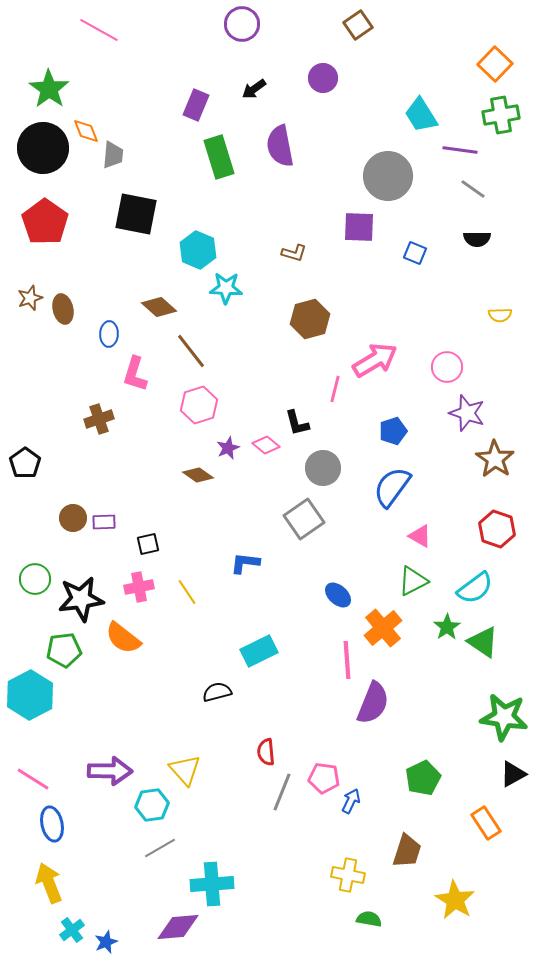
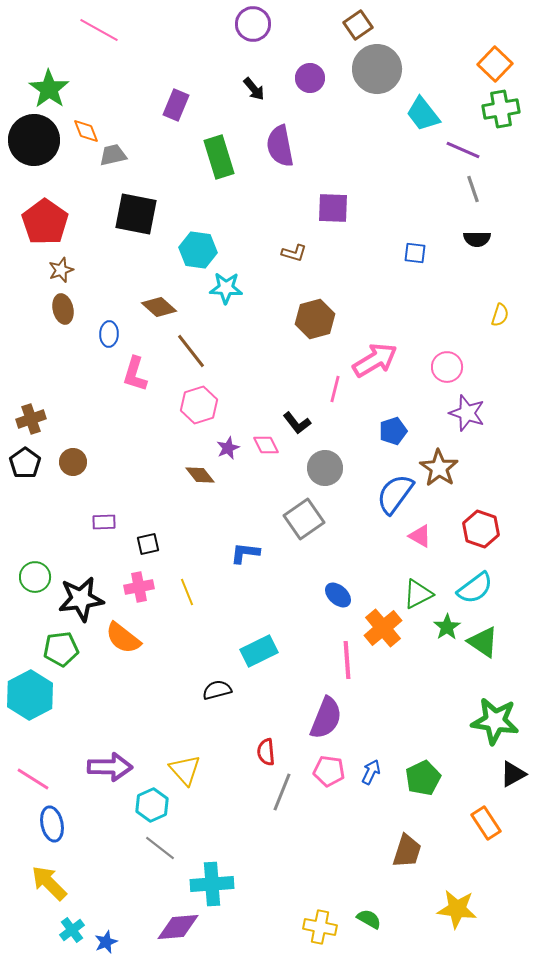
purple circle at (242, 24): moved 11 px right
purple circle at (323, 78): moved 13 px left
black arrow at (254, 89): rotated 95 degrees counterclockwise
purple rectangle at (196, 105): moved 20 px left
cyan trapezoid at (421, 115): moved 2 px right, 1 px up; rotated 6 degrees counterclockwise
green cross at (501, 115): moved 6 px up
black circle at (43, 148): moved 9 px left, 8 px up
purple line at (460, 150): moved 3 px right; rotated 16 degrees clockwise
gray trapezoid at (113, 155): rotated 108 degrees counterclockwise
gray circle at (388, 176): moved 11 px left, 107 px up
gray line at (473, 189): rotated 36 degrees clockwise
purple square at (359, 227): moved 26 px left, 19 px up
cyan hexagon at (198, 250): rotated 15 degrees counterclockwise
blue square at (415, 253): rotated 15 degrees counterclockwise
brown star at (30, 298): moved 31 px right, 28 px up
yellow semicircle at (500, 315): rotated 70 degrees counterclockwise
brown hexagon at (310, 319): moved 5 px right
brown cross at (99, 419): moved 68 px left
black L-shape at (297, 423): rotated 24 degrees counterclockwise
pink diamond at (266, 445): rotated 24 degrees clockwise
brown star at (495, 459): moved 56 px left, 9 px down
gray circle at (323, 468): moved 2 px right
brown diamond at (198, 475): moved 2 px right; rotated 16 degrees clockwise
blue semicircle at (392, 487): moved 3 px right, 7 px down
brown circle at (73, 518): moved 56 px up
red hexagon at (497, 529): moved 16 px left
blue L-shape at (245, 563): moved 10 px up
green circle at (35, 579): moved 2 px up
green triangle at (413, 581): moved 5 px right, 13 px down
yellow line at (187, 592): rotated 12 degrees clockwise
green pentagon at (64, 650): moved 3 px left, 1 px up
black semicircle at (217, 692): moved 2 px up
purple semicircle at (373, 703): moved 47 px left, 15 px down
green star at (504, 717): moved 9 px left, 4 px down
purple arrow at (110, 771): moved 4 px up
pink pentagon at (324, 778): moved 5 px right, 7 px up
blue arrow at (351, 801): moved 20 px right, 29 px up
cyan hexagon at (152, 805): rotated 16 degrees counterclockwise
gray line at (160, 848): rotated 68 degrees clockwise
yellow cross at (348, 875): moved 28 px left, 52 px down
yellow arrow at (49, 883): rotated 24 degrees counterclockwise
yellow star at (455, 900): moved 2 px right, 9 px down; rotated 24 degrees counterclockwise
green semicircle at (369, 919): rotated 20 degrees clockwise
